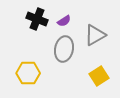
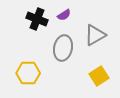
purple semicircle: moved 6 px up
gray ellipse: moved 1 px left, 1 px up
